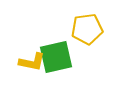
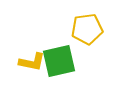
green square: moved 3 px right, 4 px down
